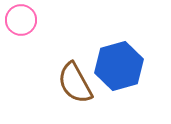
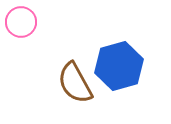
pink circle: moved 2 px down
